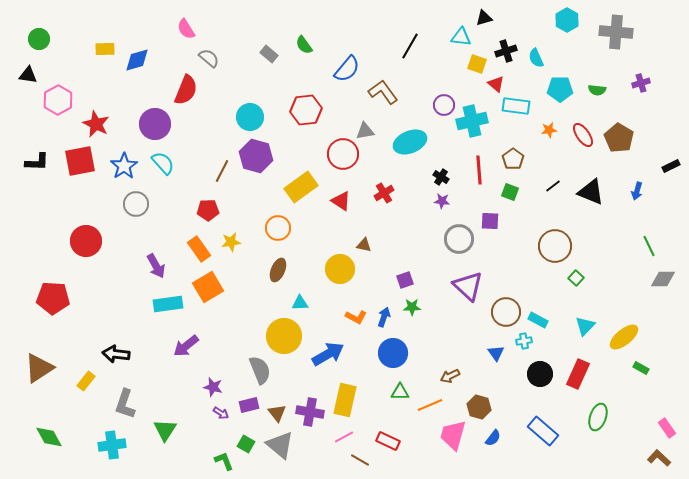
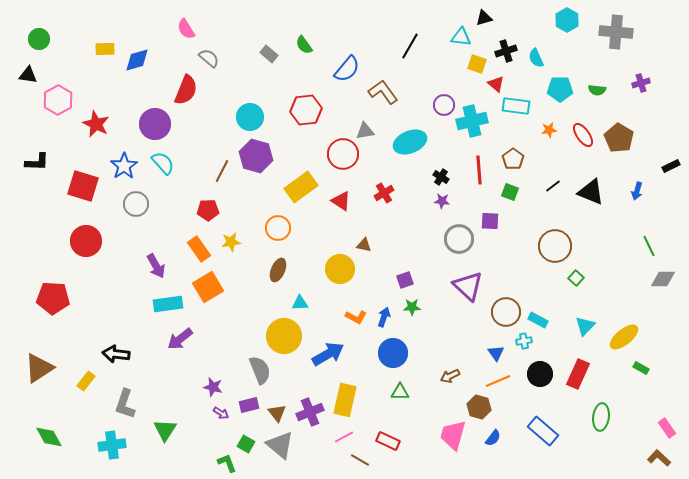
red square at (80, 161): moved 3 px right, 25 px down; rotated 28 degrees clockwise
purple arrow at (186, 346): moved 6 px left, 7 px up
orange line at (430, 405): moved 68 px right, 24 px up
purple cross at (310, 412): rotated 32 degrees counterclockwise
green ellipse at (598, 417): moved 3 px right; rotated 12 degrees counterclockwise
green L-shape at (224, 461): moved 3 px right, 2 px down
